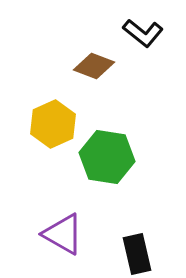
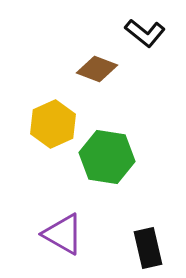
black L-shape: moved 2 px right
brown diamond: moved 3 px right, 3 px down
black rectangle: moved 11 px right, 6 px up
